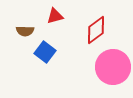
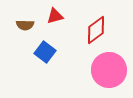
brown semicircle: moved 6 px up
pink circle: moved 4 px left, 3 px down
